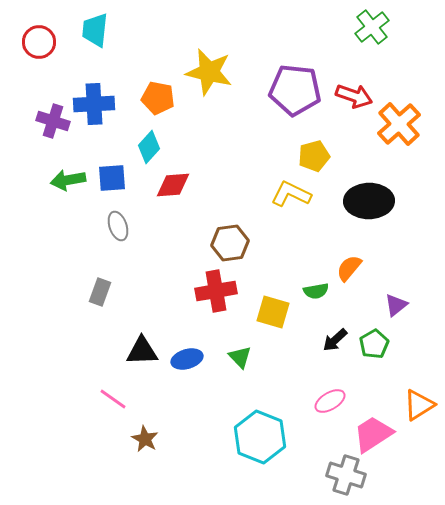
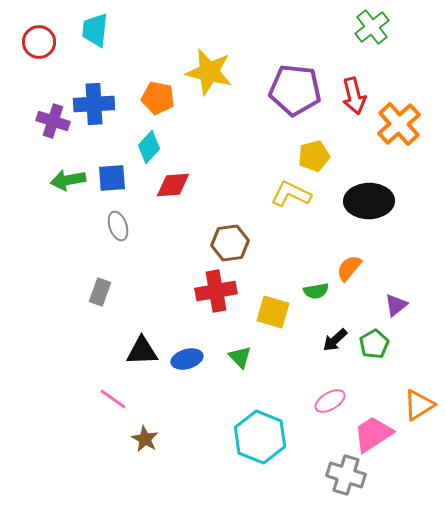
red arrow: rotated 57 degrees clockwise
